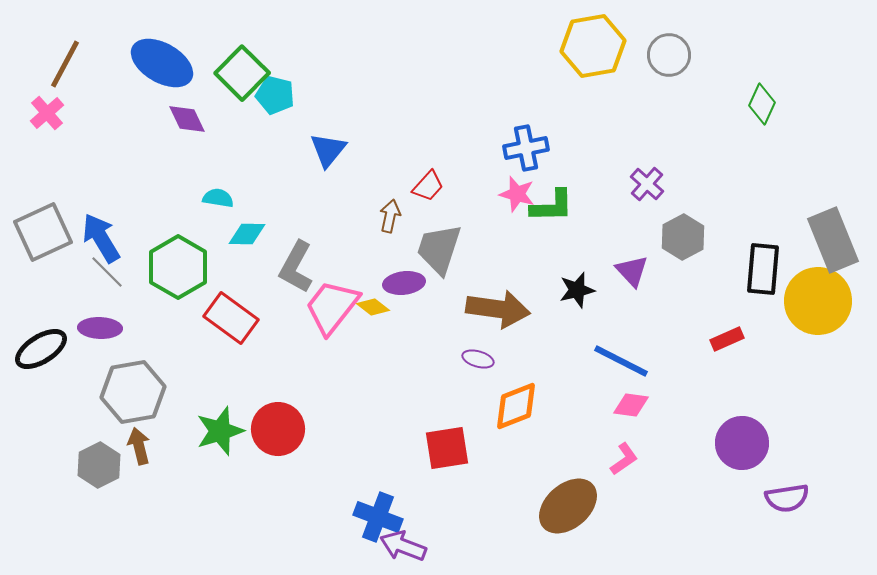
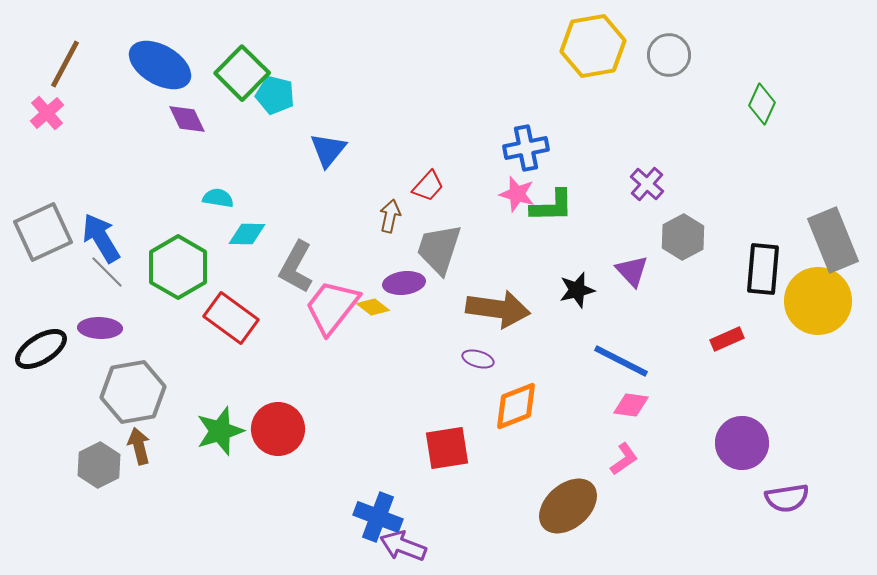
blue ellipse at (162, 63): moved 2 px left, 2 px down
